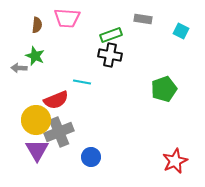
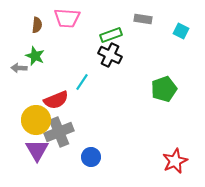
black cross: rotated 15 degrees clockwise
cyan line: rotated 66 degrees counterclockwise
